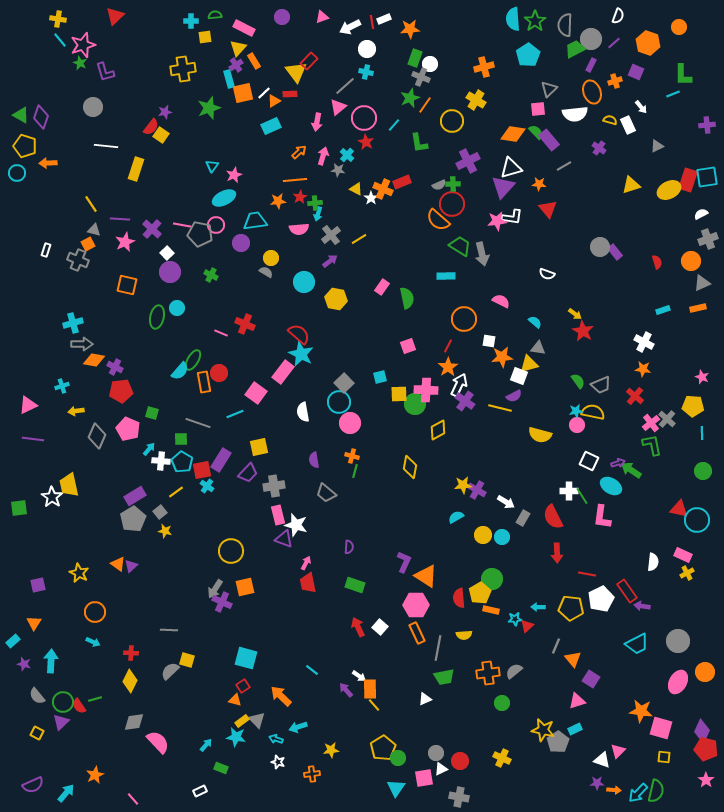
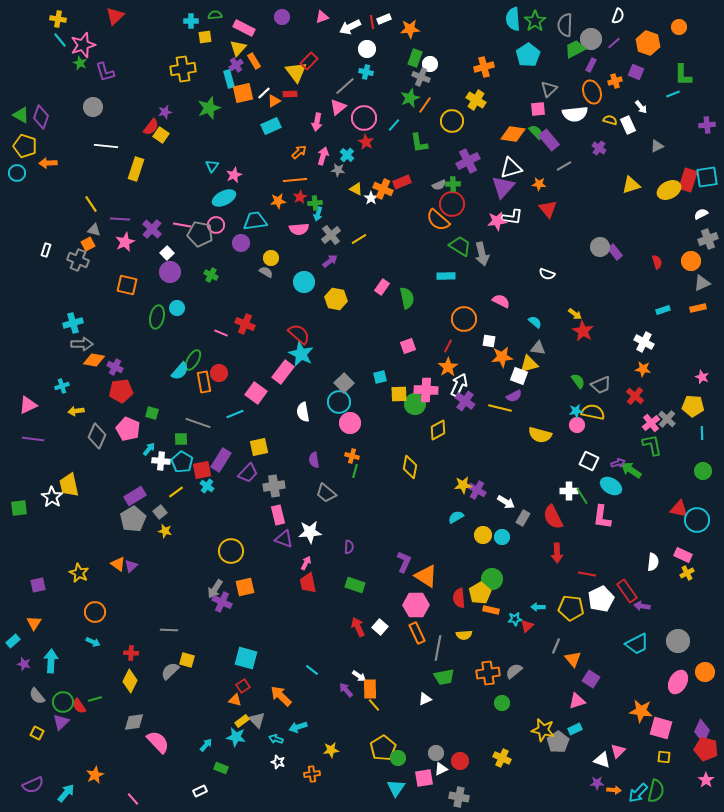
white star at (296, 525): moved 14 px right, 7 px down; rotated 20 degrees counterclockwise
